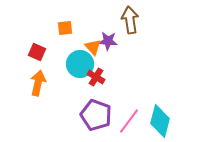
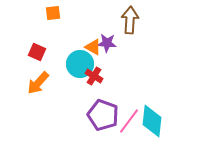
brown arrow: rotated 12 degrees clockwise
orange square: moved 12 px left, 15 px up
purple star: moved 1 px left, 2 px down
orange triangle: rotated 18 degrees counterclockwise
red cross: moved 2 px left, 1 px up
orange arrow: rotated 150 degrees counterclockwise
purple pentagon: moved 7 px right
cyan diamond: moved 8 px left; rotated 8 degrees counterclockwise
